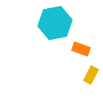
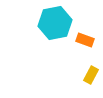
orange rectangle: moved 4 px right, 9 px up
